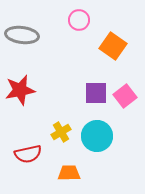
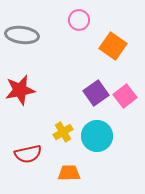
purple square: rotated 35 degrees counterclockwise
yellow cross: moved 2 px right
